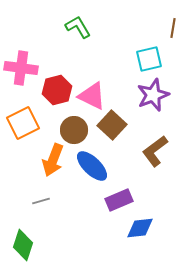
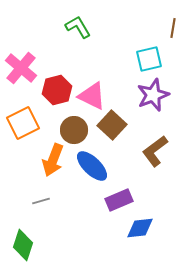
pink cross: rotated 32 degrees clockwise
